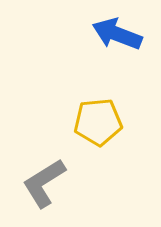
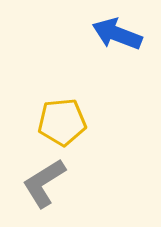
yellow pentagon: moved 36 px left
